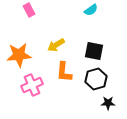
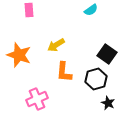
pink rectangle: rotated 24 degrees clockwise
black square: moved 13 px right, 3 px down; rotated 24 degrees clockwise
orange star: rotated 25 degrees clockwise
pink cross: moved 5 px right, 14 px down
black star: rotated 24 degrees clockwise
